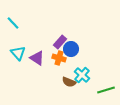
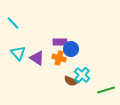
purple rectangle: rotated 48 degrees clockwise
brown semicircle: moved 2 px right, 1 px up
